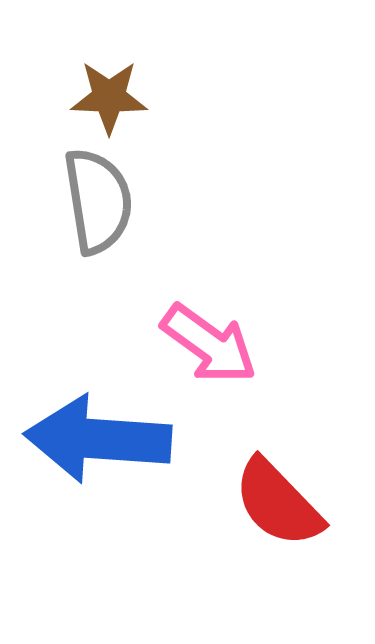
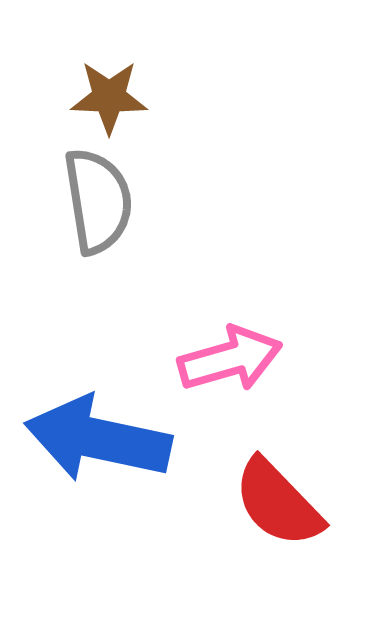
pink arrow: moved 21 px right, 15 px down; rotated 52 degrees counterclockwise
blue arrow: rotated 8 degrees clockwise
